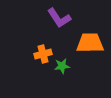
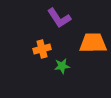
orange trapezoid: moved 3 px right
orange cross: moved 1 px left, 5 px up
